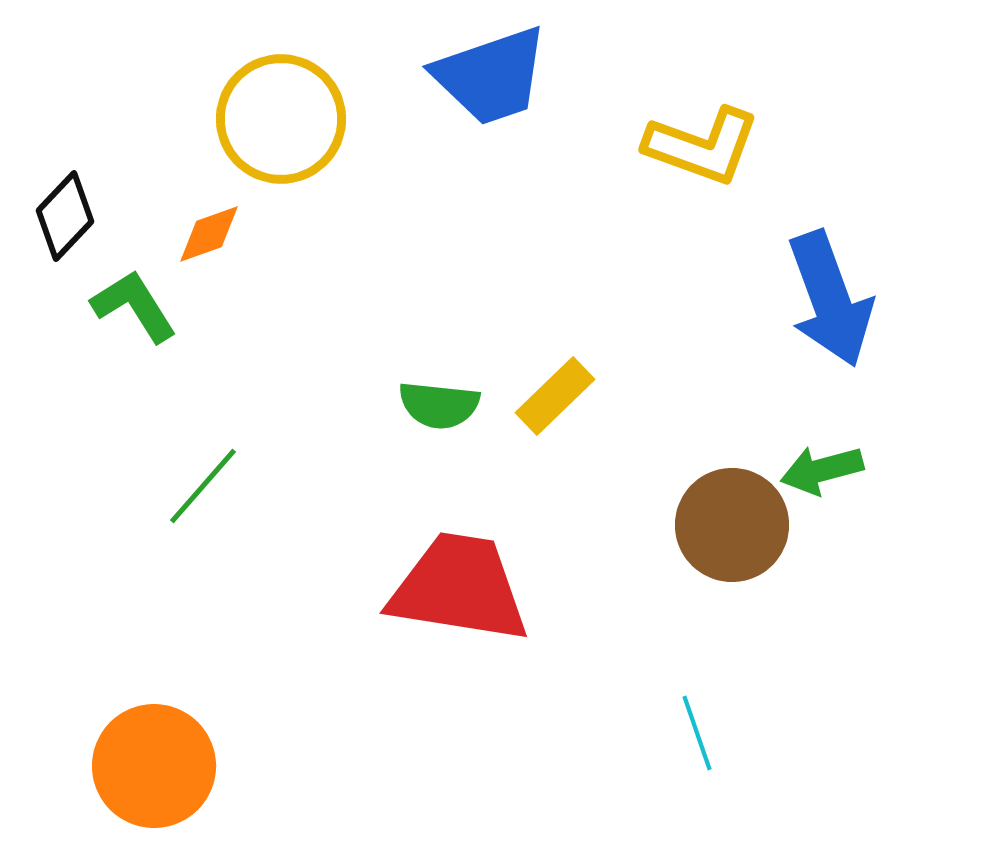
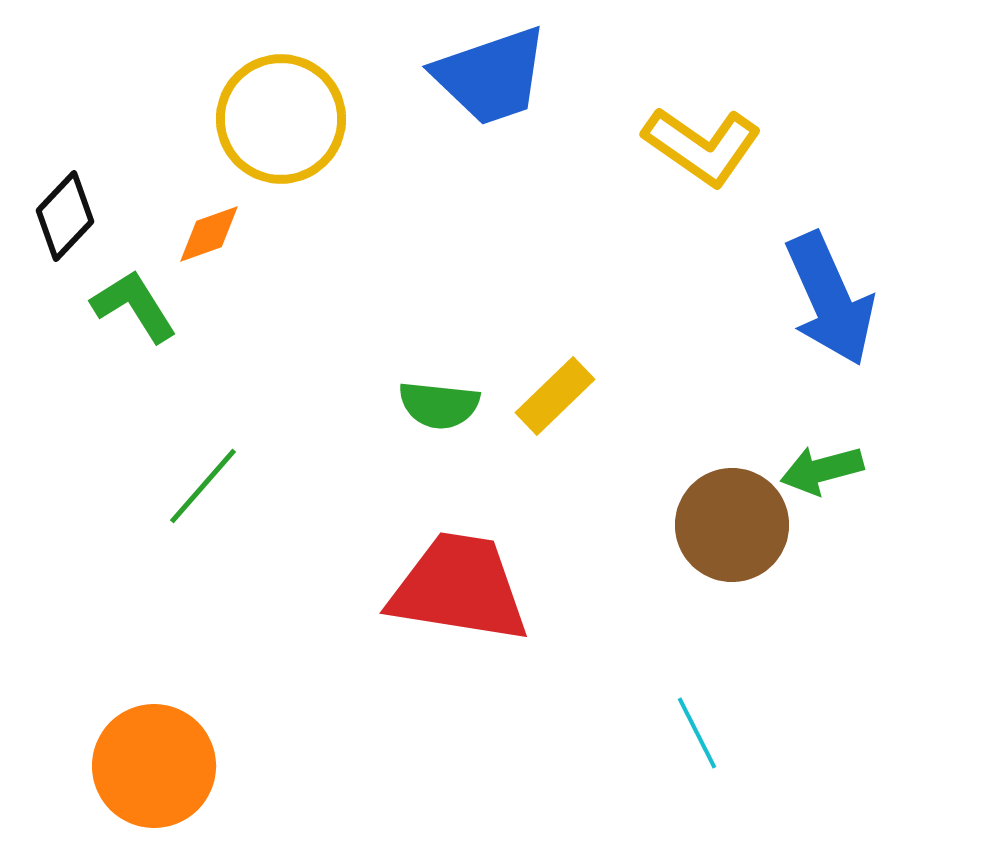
yellow L-shape: rotated 15 degrees clockwise
blue arrow: rotated 4 degrees counterclockwise
cyan line: rotated 8 degrees counterclockwise
